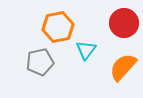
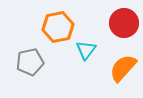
gray pentagon: moved 10 px left
orange semicircle: moved 1 px down
